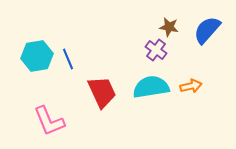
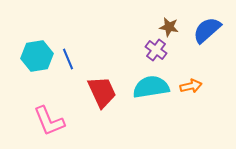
blue semicircle: rotated 8 degrees clockwise
